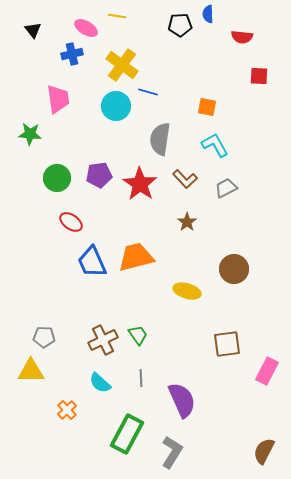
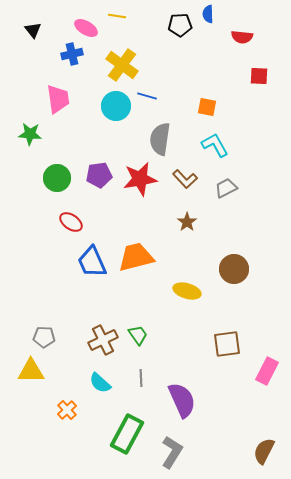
blue line: moved 1 px left, 4 px down
red star: moved 5 px up; rotated 28 degrees clockwise
